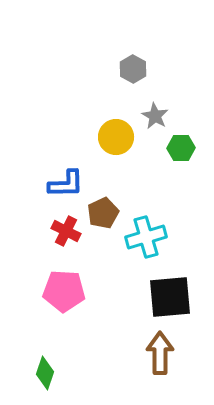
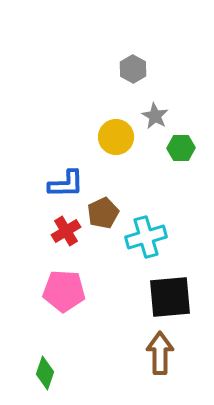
red cross: rotated 32 degrees clockwise
